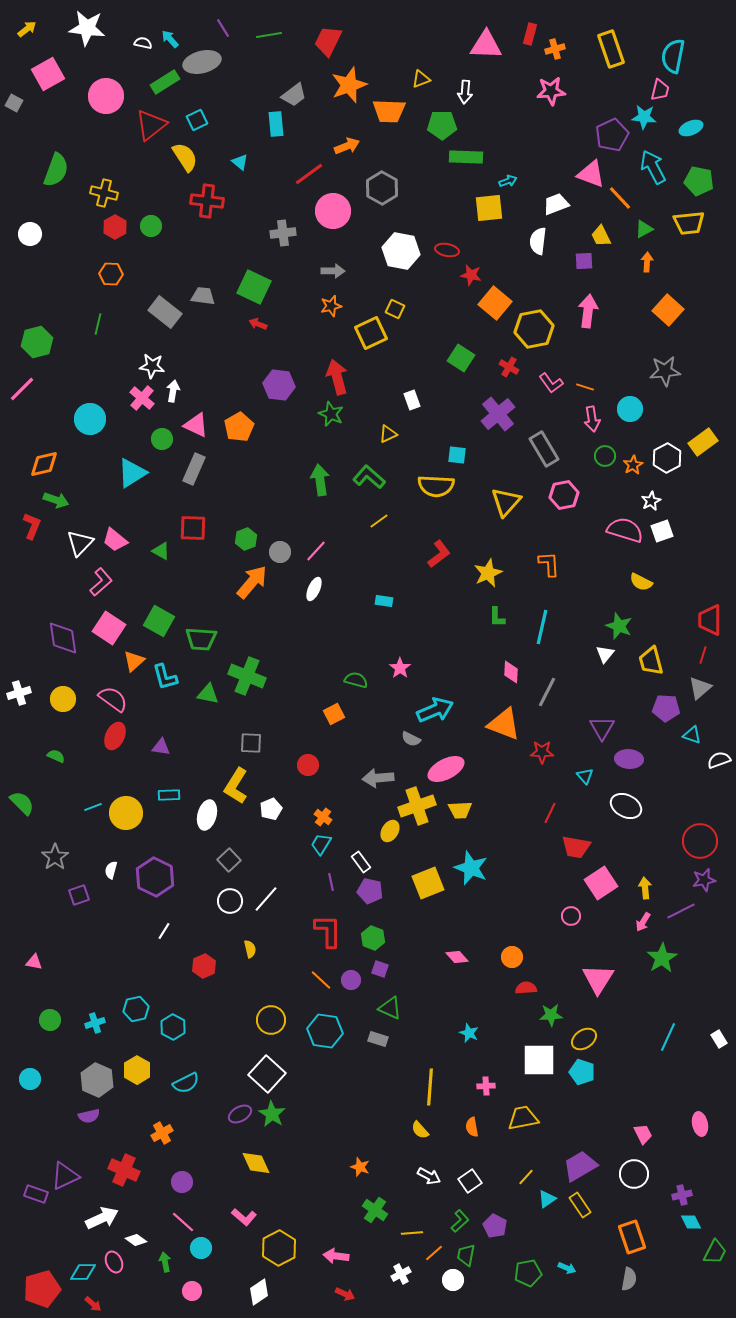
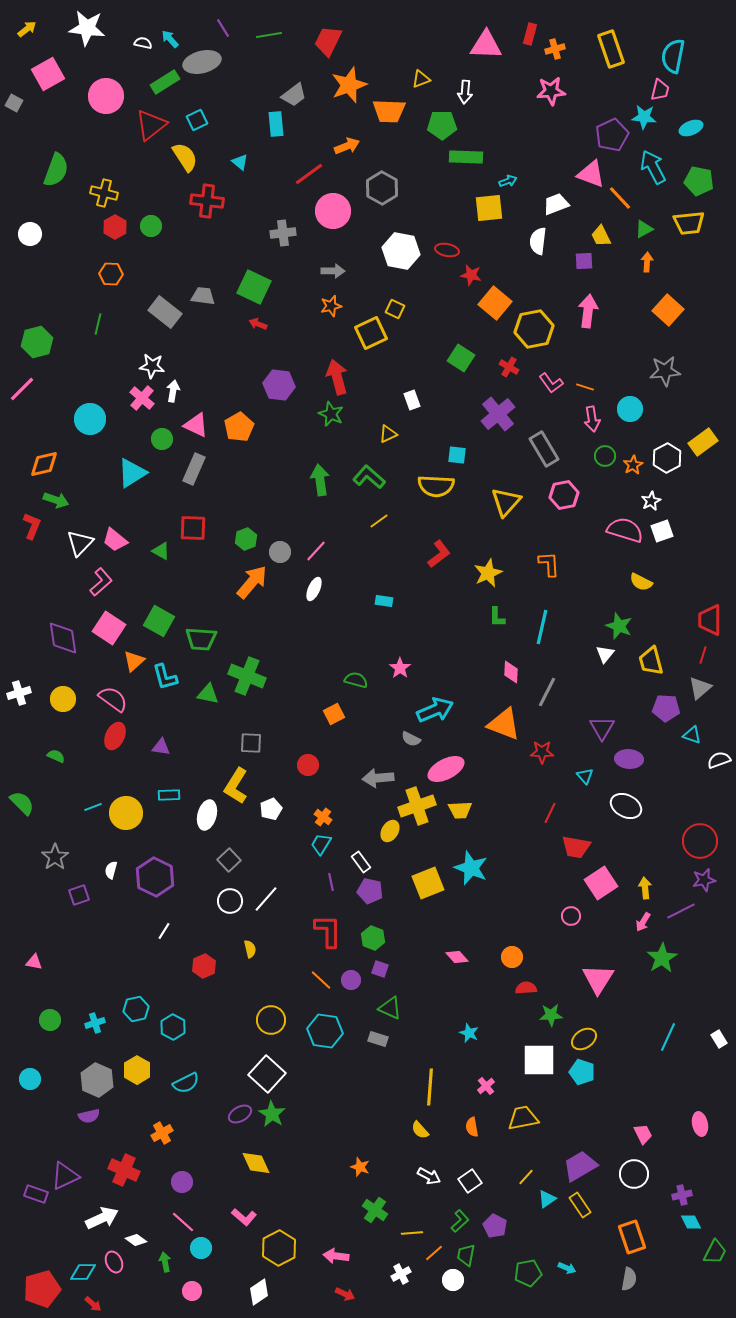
pink cross at (486, 1086): rotated 36 degrees counterclockwise
